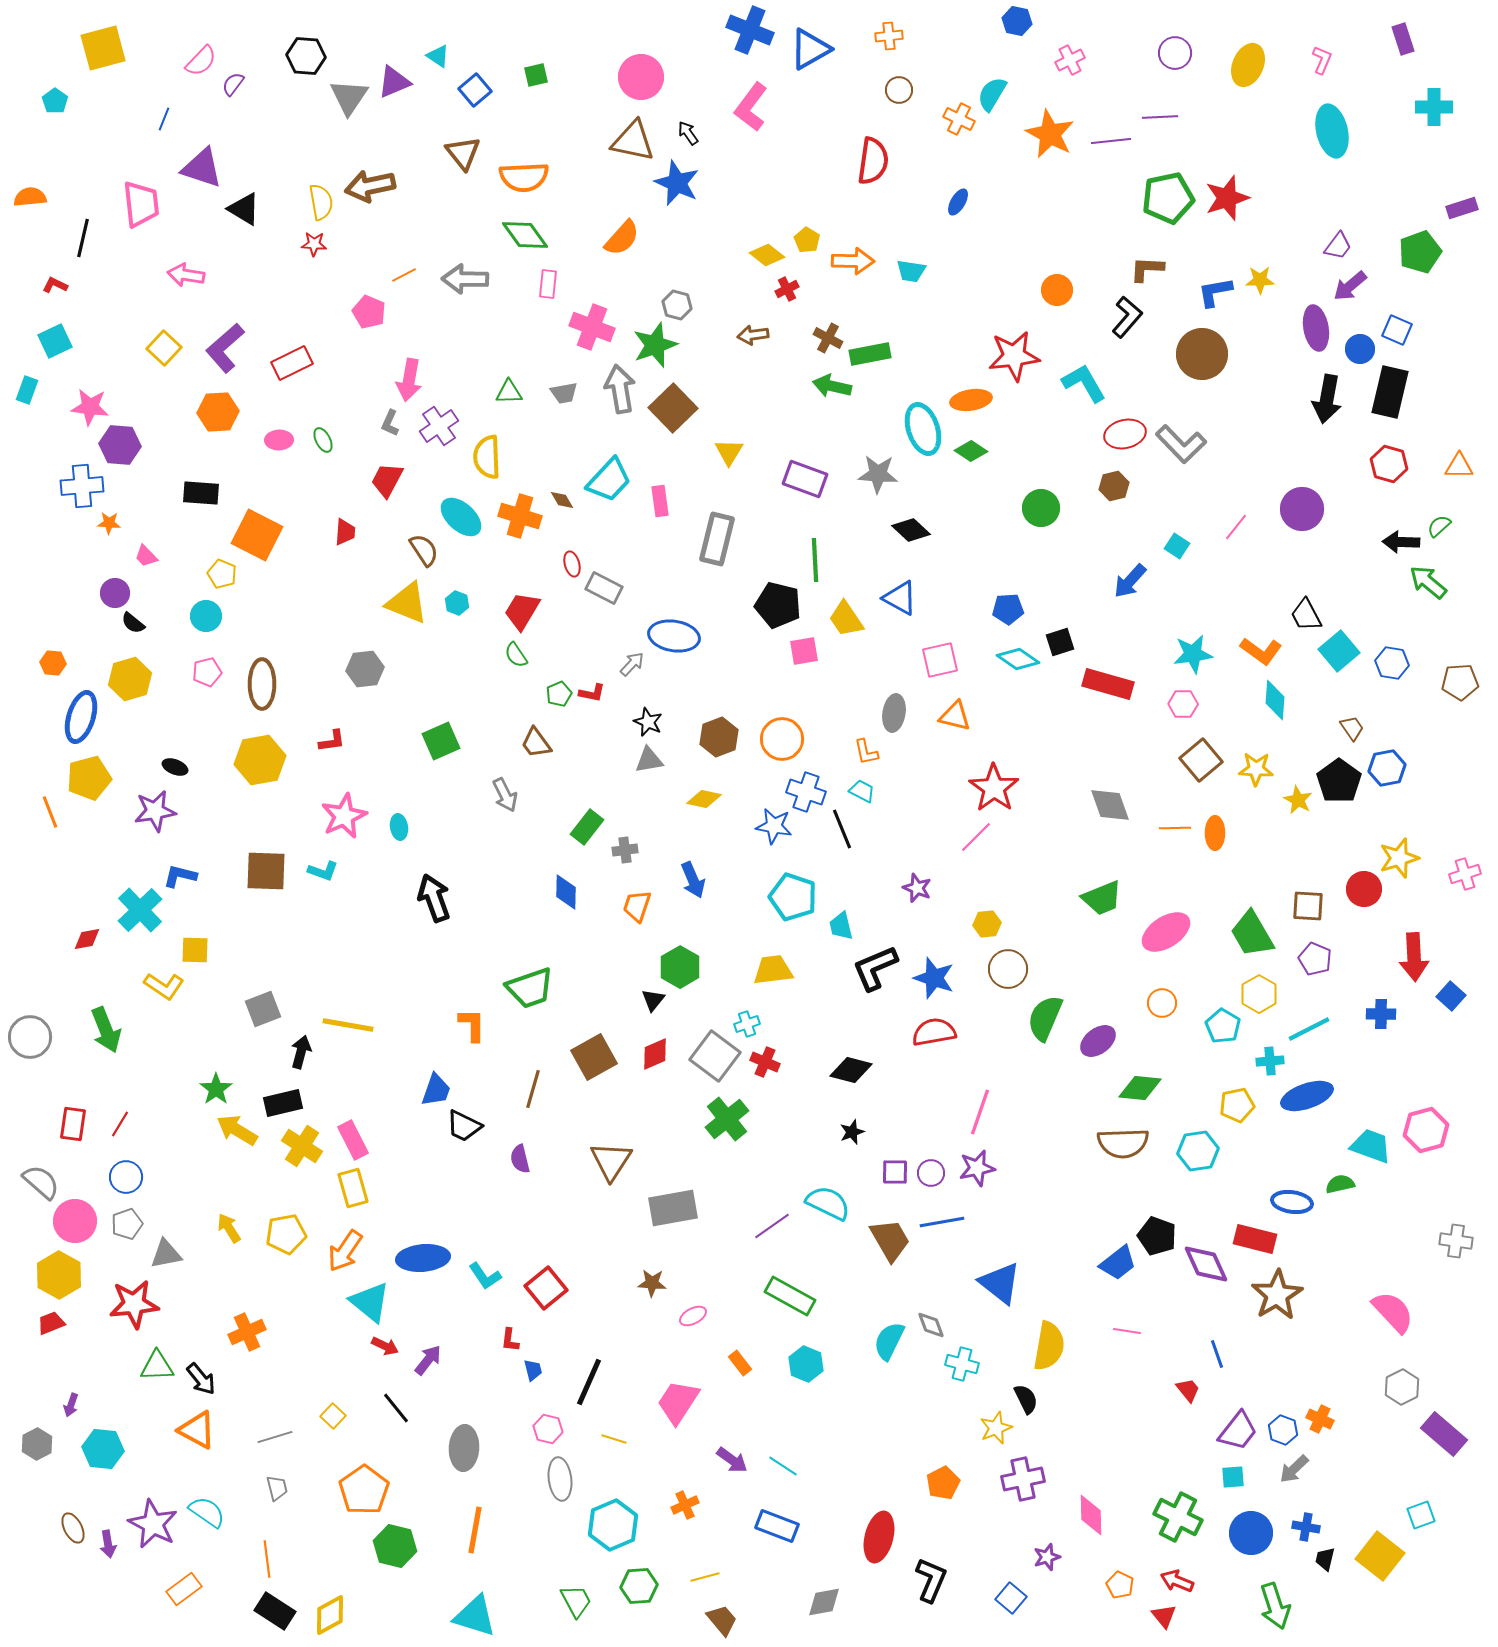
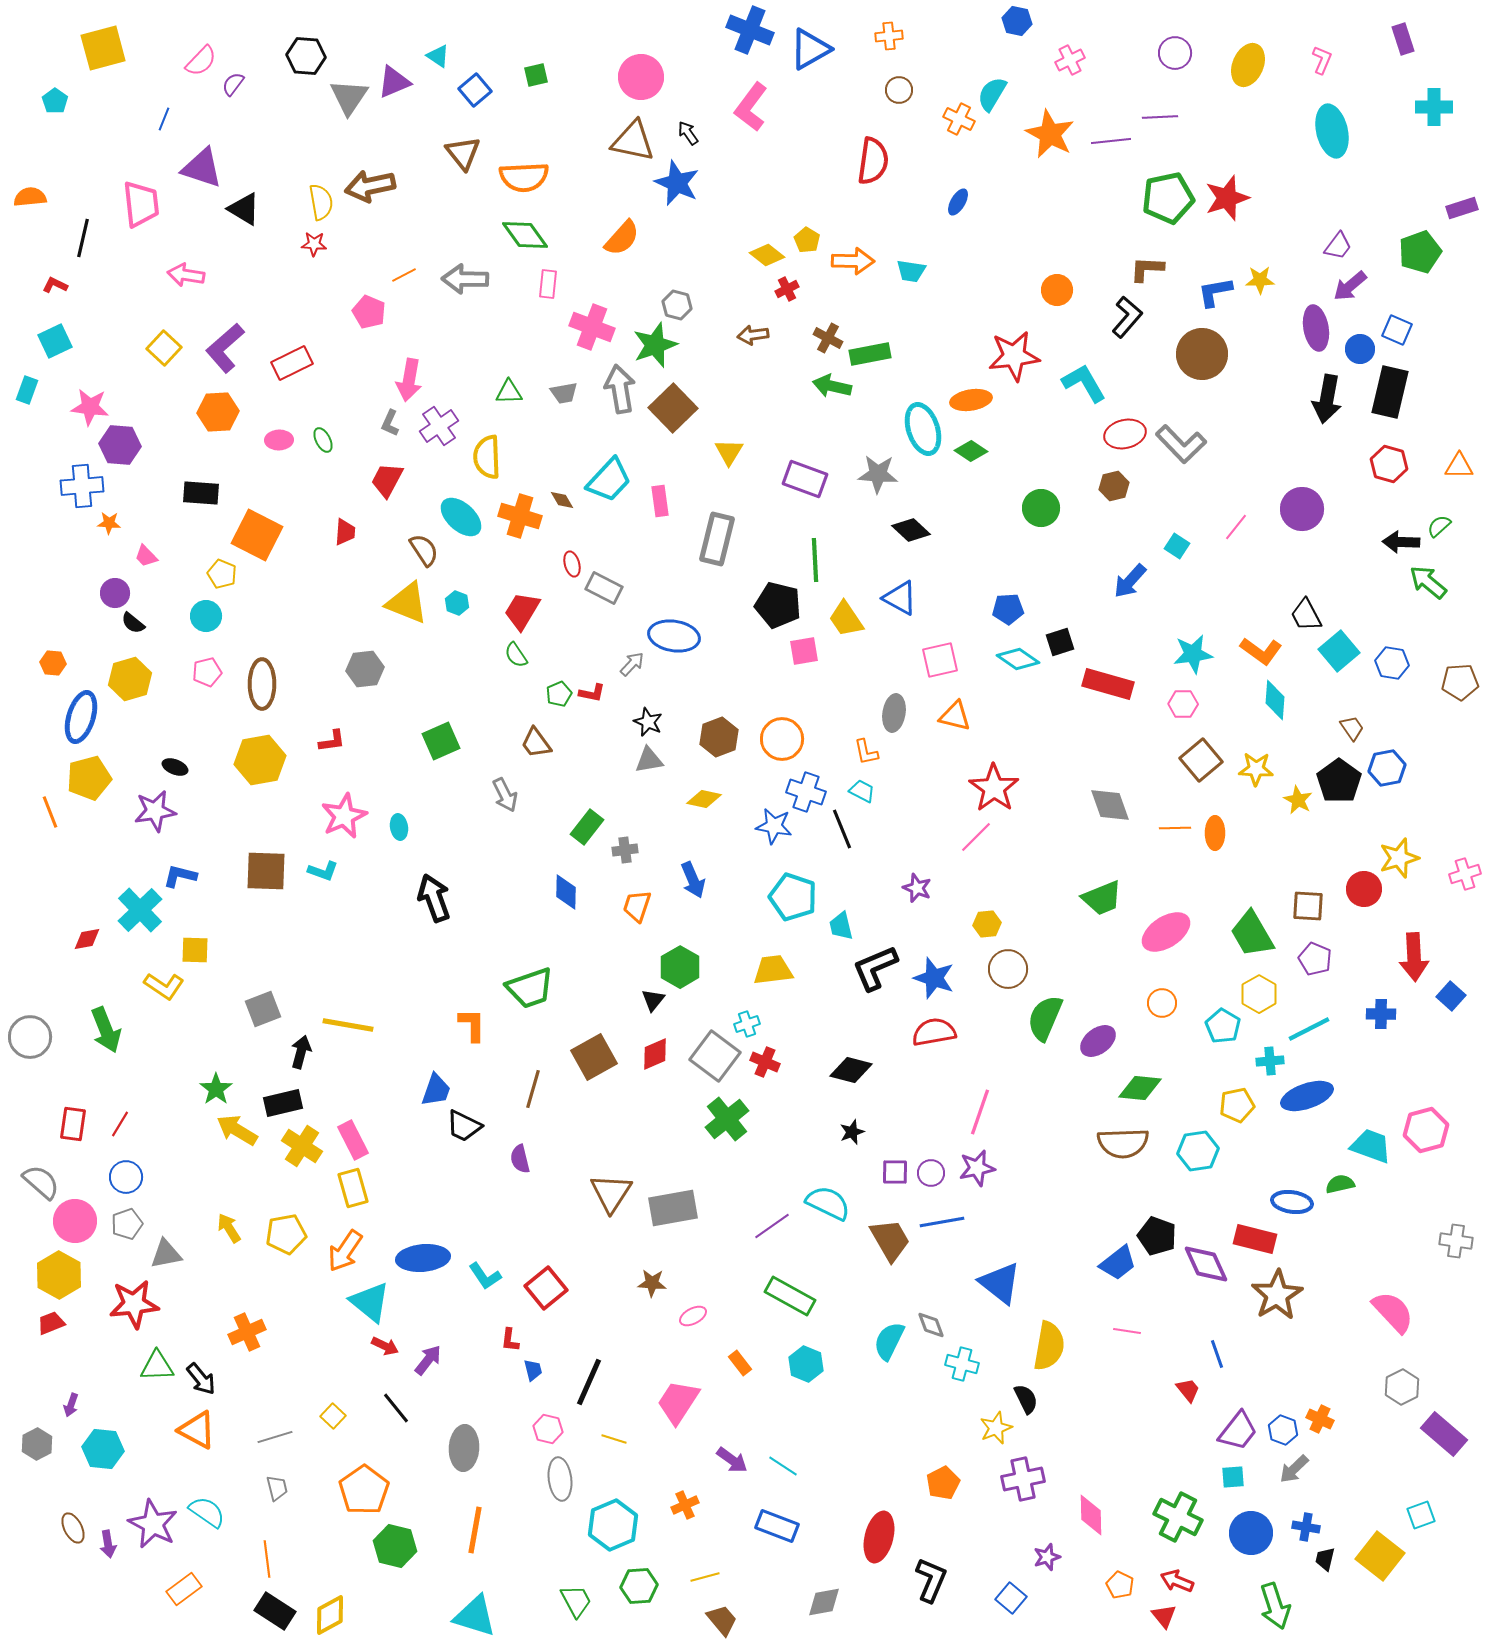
brown triangle at (611, 1161): moved 32 px down
